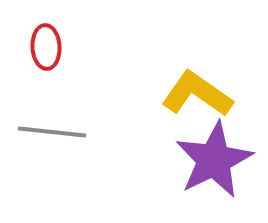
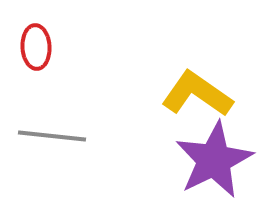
red ellipse: moved 10 px left
gray line: moved 4 px down
